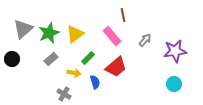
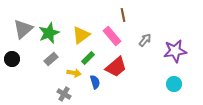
yellow triangle: moved 6 px right, 1 px down
